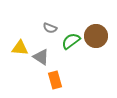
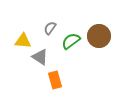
gray semicircle: rotated 104 degrees clockwise
brown circle: moved 3 px right
yellow triangle: moved 3 px right, 7 px up
gray triangle: moved 1 px left
